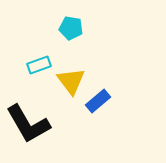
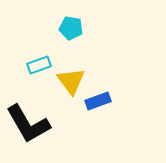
blue rectangle: rotated 20 degrees clockwise
